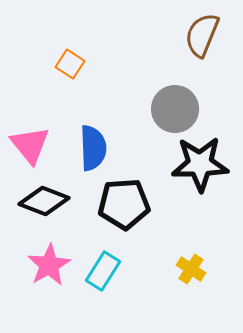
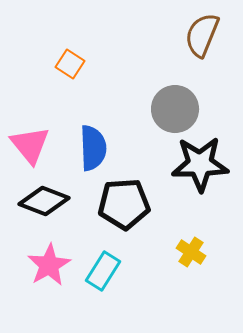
yellow cross: moved 17 px up
